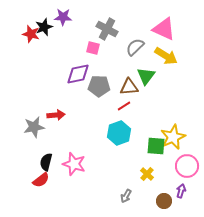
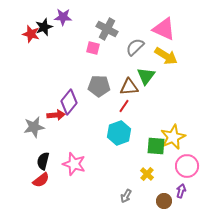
purple diamond: moved 9 px left, 28 px down; rotated 40 degrees counterclockwise
red line: rotated 24 degrees counterclockwise
black semicircle: moved 3 px left, 1 px up
